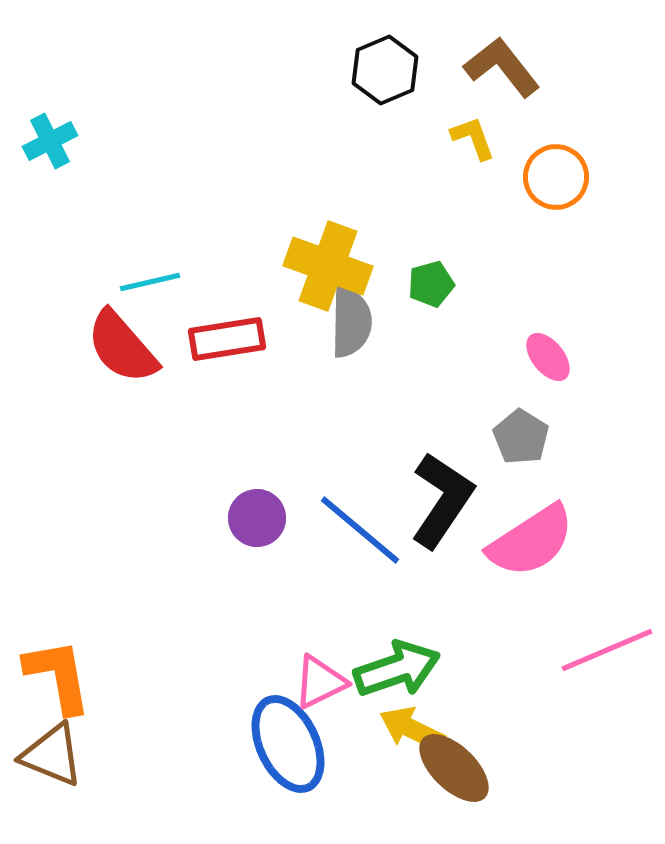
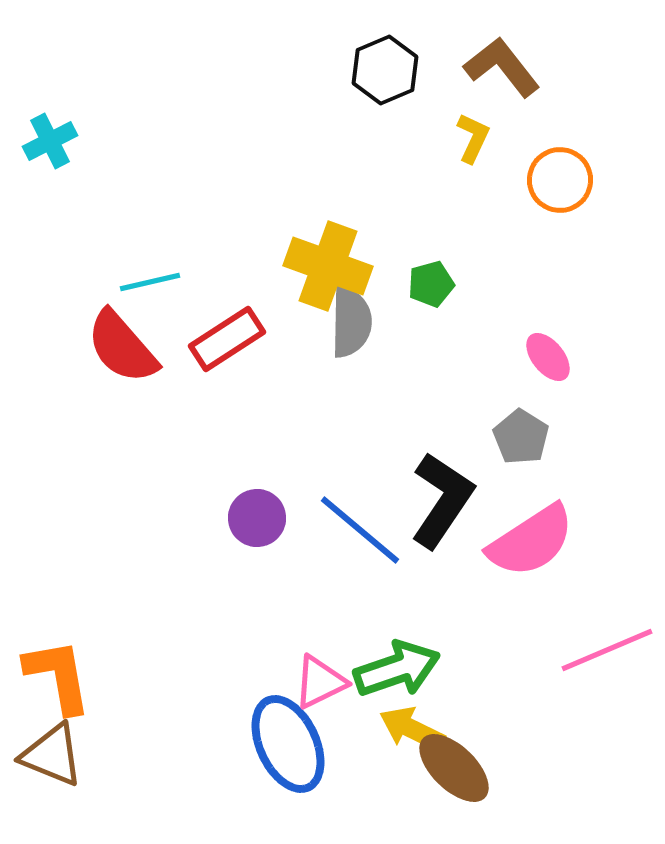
yellow L-shape: rotated 45 degrees clockwise
orange circle: moved 4 px right, 3 px down
red rectangle: rotated 24 degrees counterclockwise
